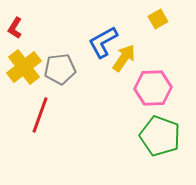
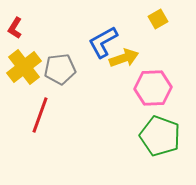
yellow arrow: rotated 36 degrees clockwise
